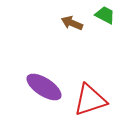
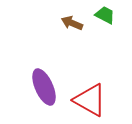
purple ellipse: rotated 33 degrees clockwise
red triangle: rotated 48 degrees clockwise
